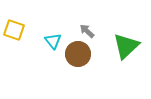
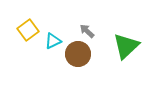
yellow square: moved 14 px right; rotated 35 degrees clockwise
cyan triangle: rotated 42 degrees clockwise
